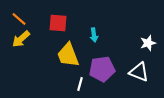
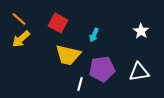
red square: rotated 24 degrees clockwise
cyan arrow: rotated 32 degrees clockwise
white star: moved 7 px left, 12 px up; rotated 21 degrees counterclockwise
yellow trapezoid: rotated 56 degrees counterclockwise
white triangle: rotated 30 degrees counterclockwise
